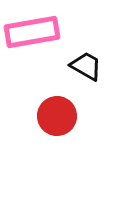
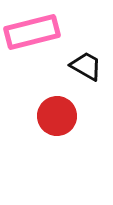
pink rectangle: rotated 4 degrees counterclockwise
